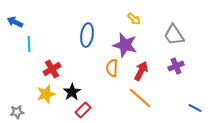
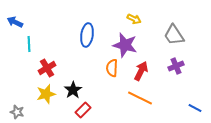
yellow arrow: rotated 16 degrees counterclockwise
red cross: moved 5 px left, 1 px up
black star: moved 1 px right, 2 px up
orange line: rotated 15 degrees counterclockwise
gray star: rotated 24 degrees clockwise
